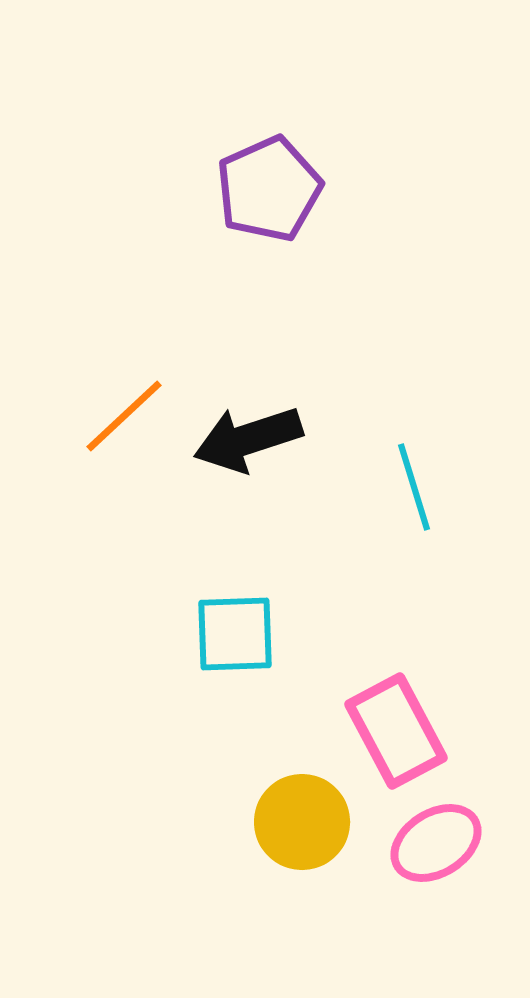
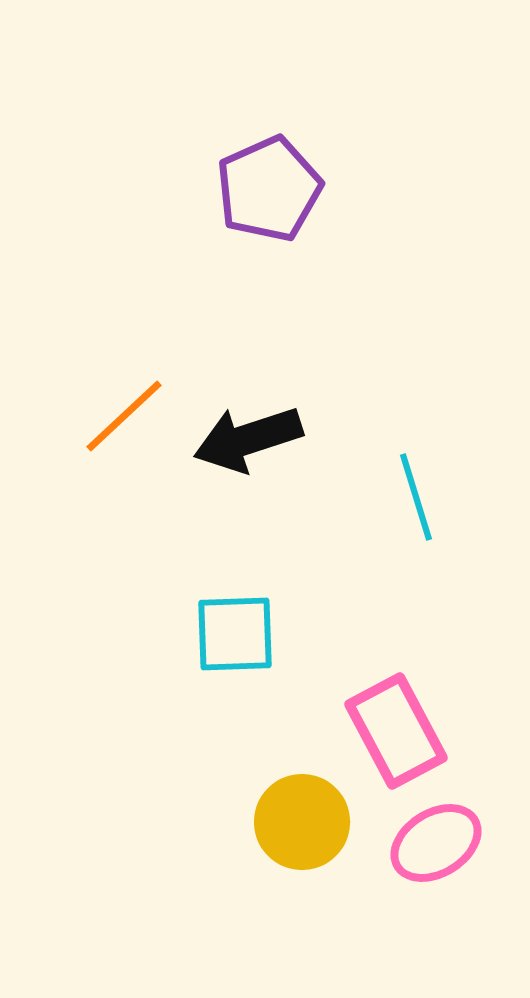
cyan line: moved 2 px right, 10 px down
